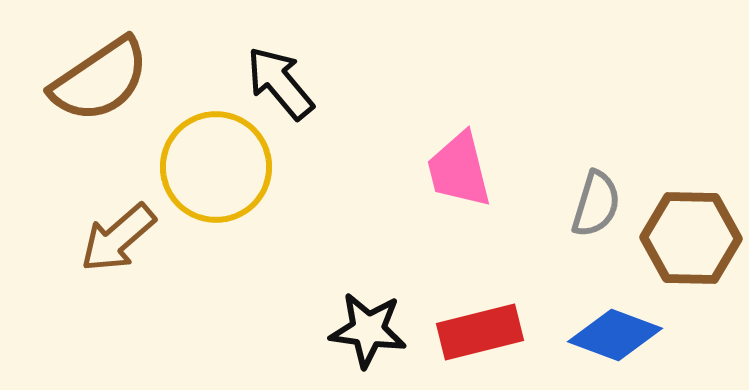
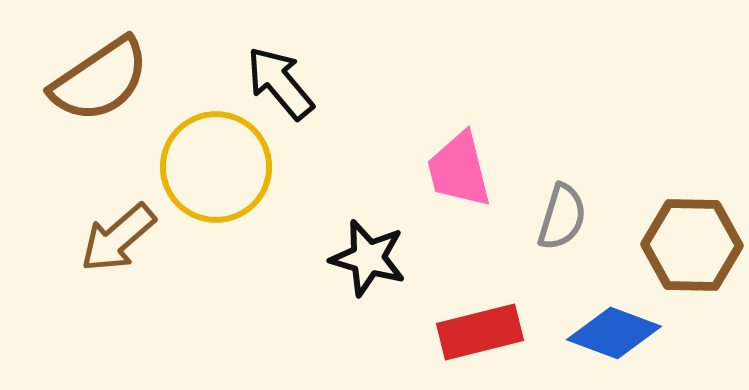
gray semicircle: moved 34 px left, 13 px down
brown hexagon: moved 1 px right, 7 px down
black star: moved 72 px up; rotated 8 degrees clockwise
blue diamond: moved 1 px left, 2 px up
